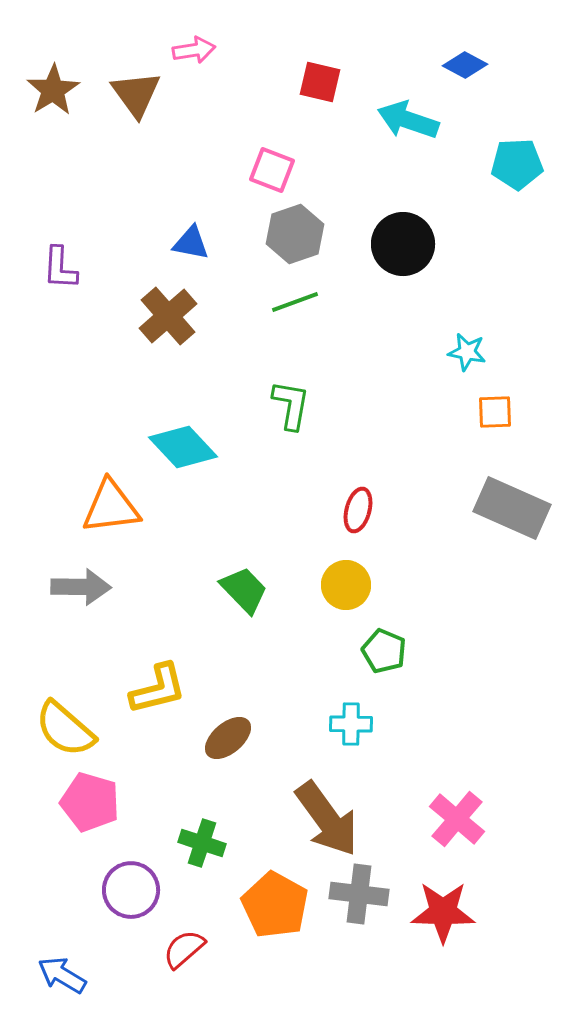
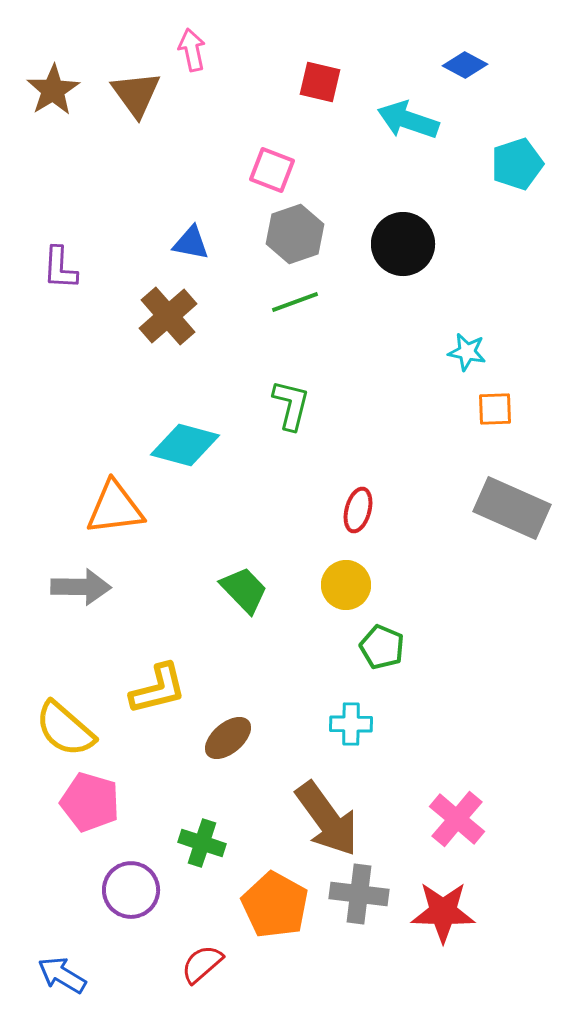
pink arrow: moved 2 px left; rotated 93 degrees counterclockwise
cyan pentagon: rotated 15 degrees counterclockwise
green L-shape: rotated 4 degrees clockwise
orange square: moved 3 px up
cyan diamond: moved 2 px right, 2 px up; rotated 32 degrees counterclockwise
orange triangle: moved 4 px right, 1 px down
green pentagon: moved 2 px left, 4 px up
red semicircle: moved 18 px right, 15 px down
